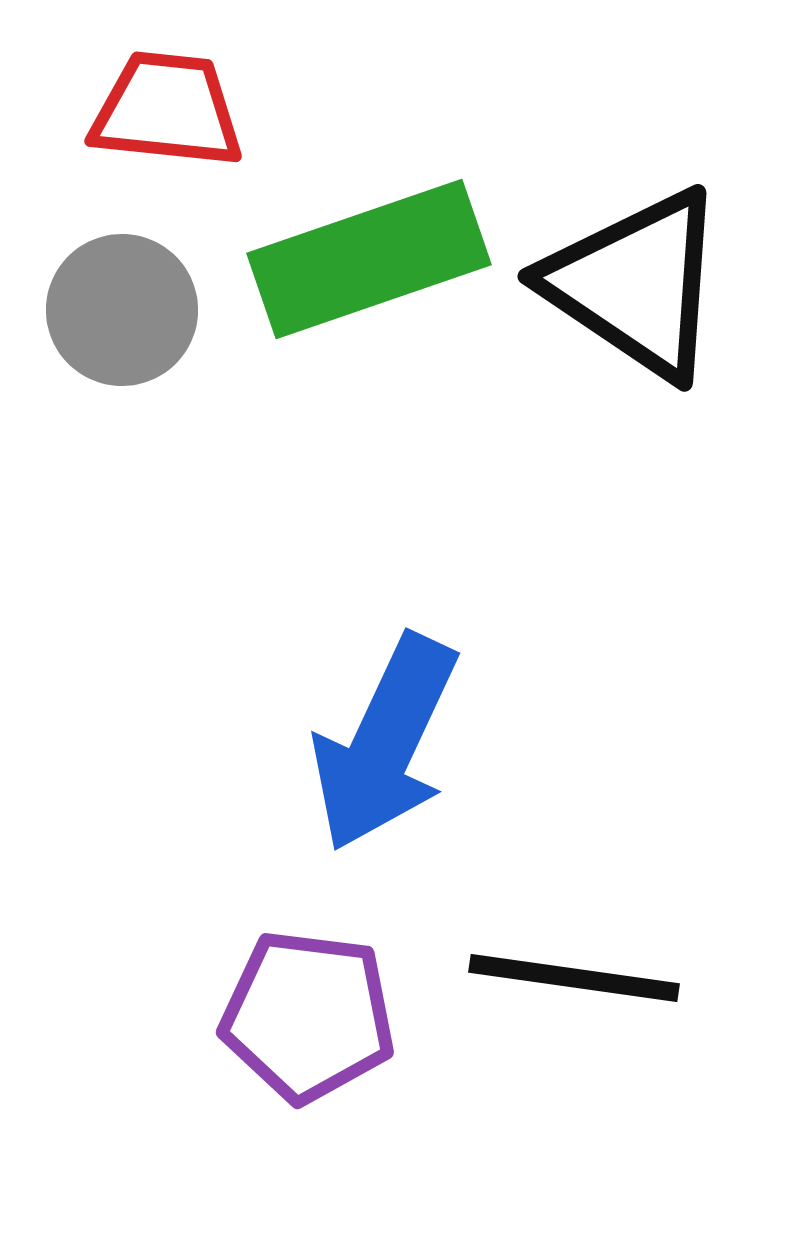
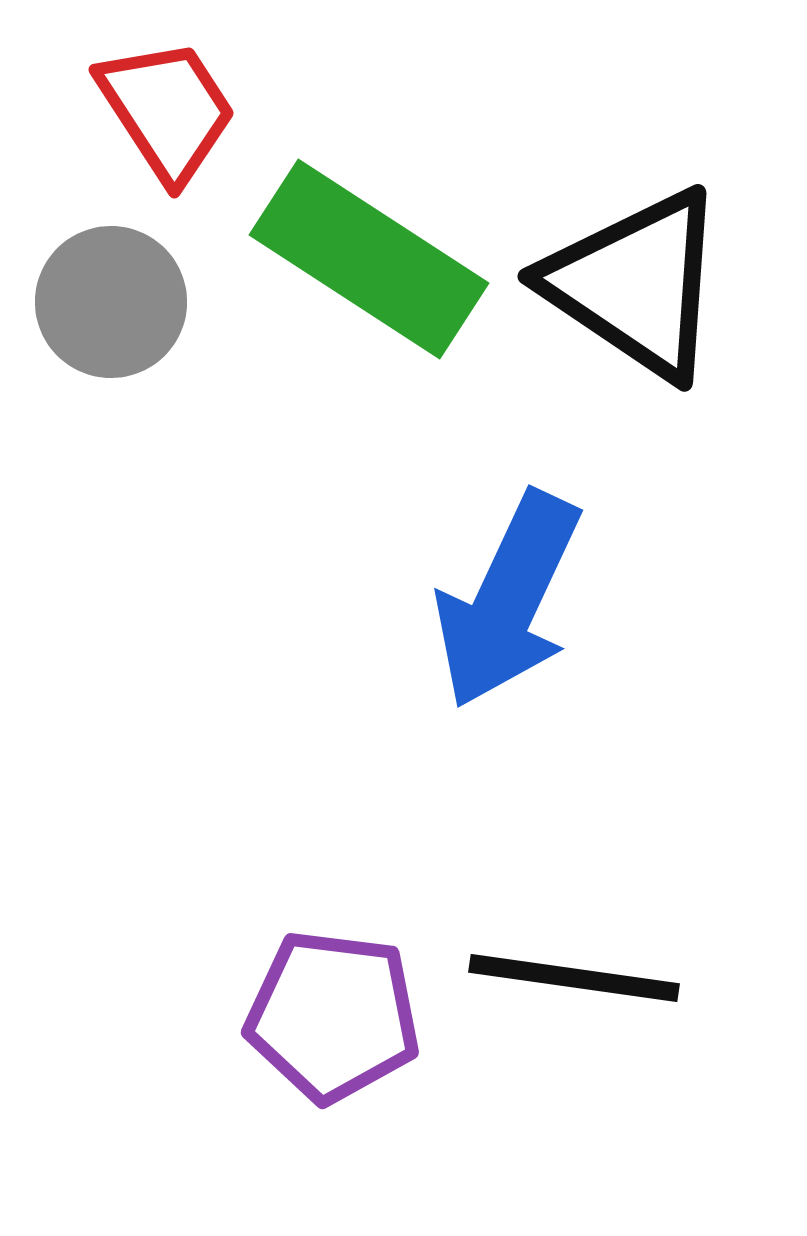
red trapezoid: rotated 51 degrees clockwise
green rectangle: rotated 52 degrees clockwise
gray circle: moved 11 px left, 8 px up
blue arrow: moved 123 px right, 143 px up
purple pentagon: moved 25 px right
